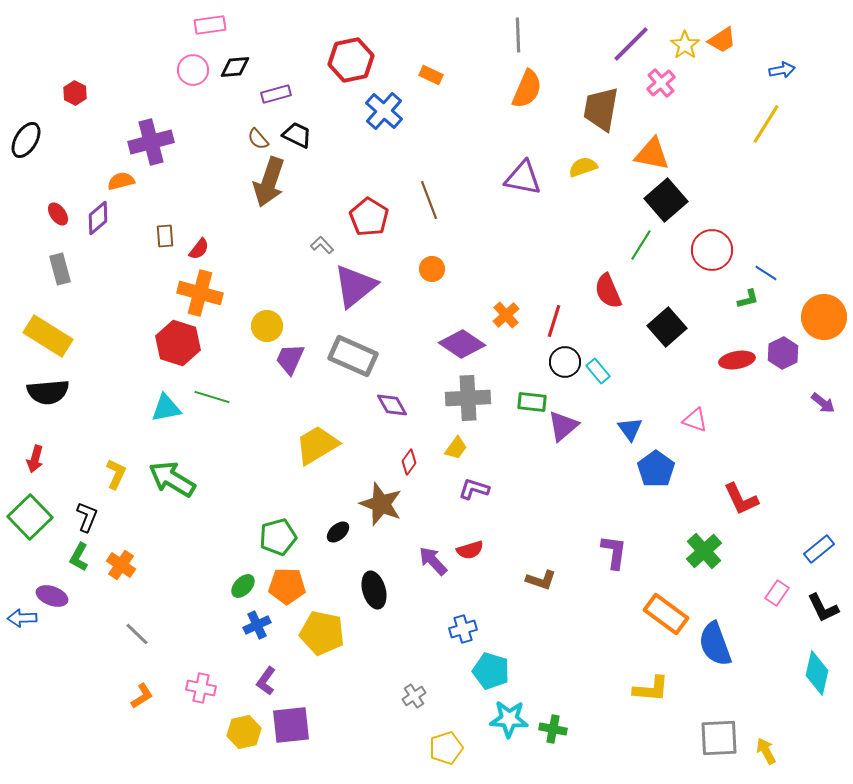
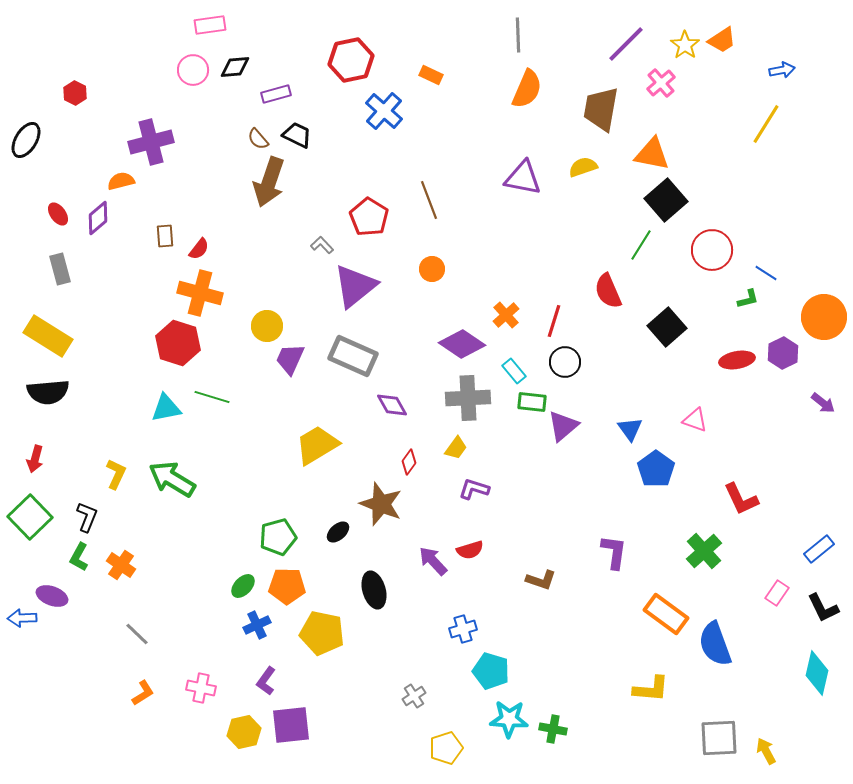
purple line at (631, 44): moved 5 px left
cyan rectangle at (598, 371): moved 84 px left
orange L-shape at (142, 696): moved 1 px right, 3 px up
